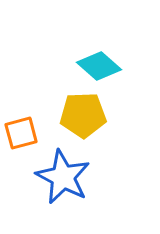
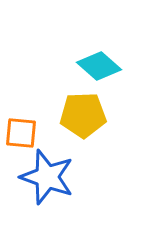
orange square: rotated 20 degrees clockwise
blue star: moved 16 px left; rotated 8 degrees counterclockwise
